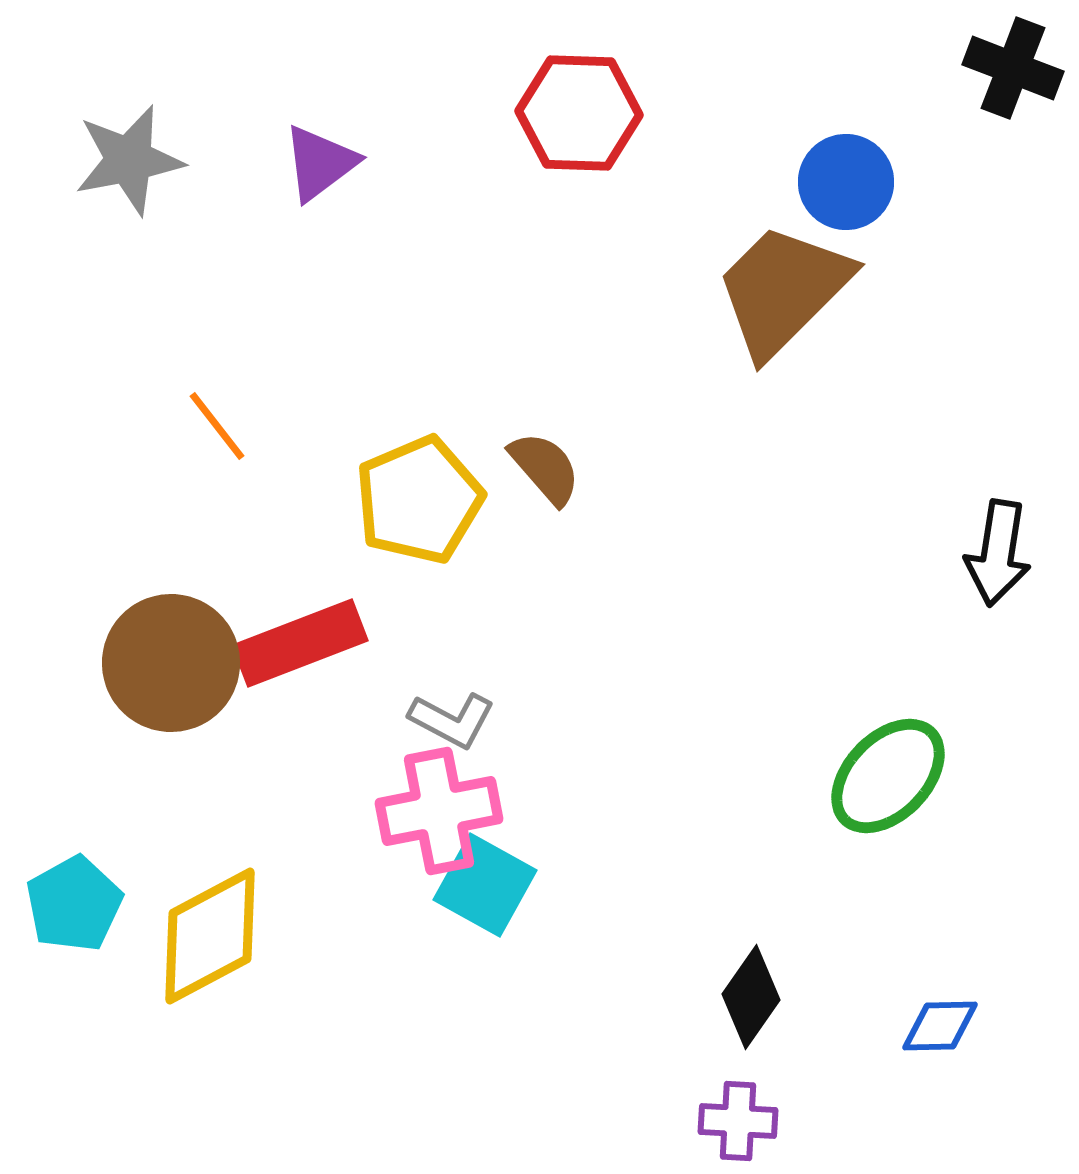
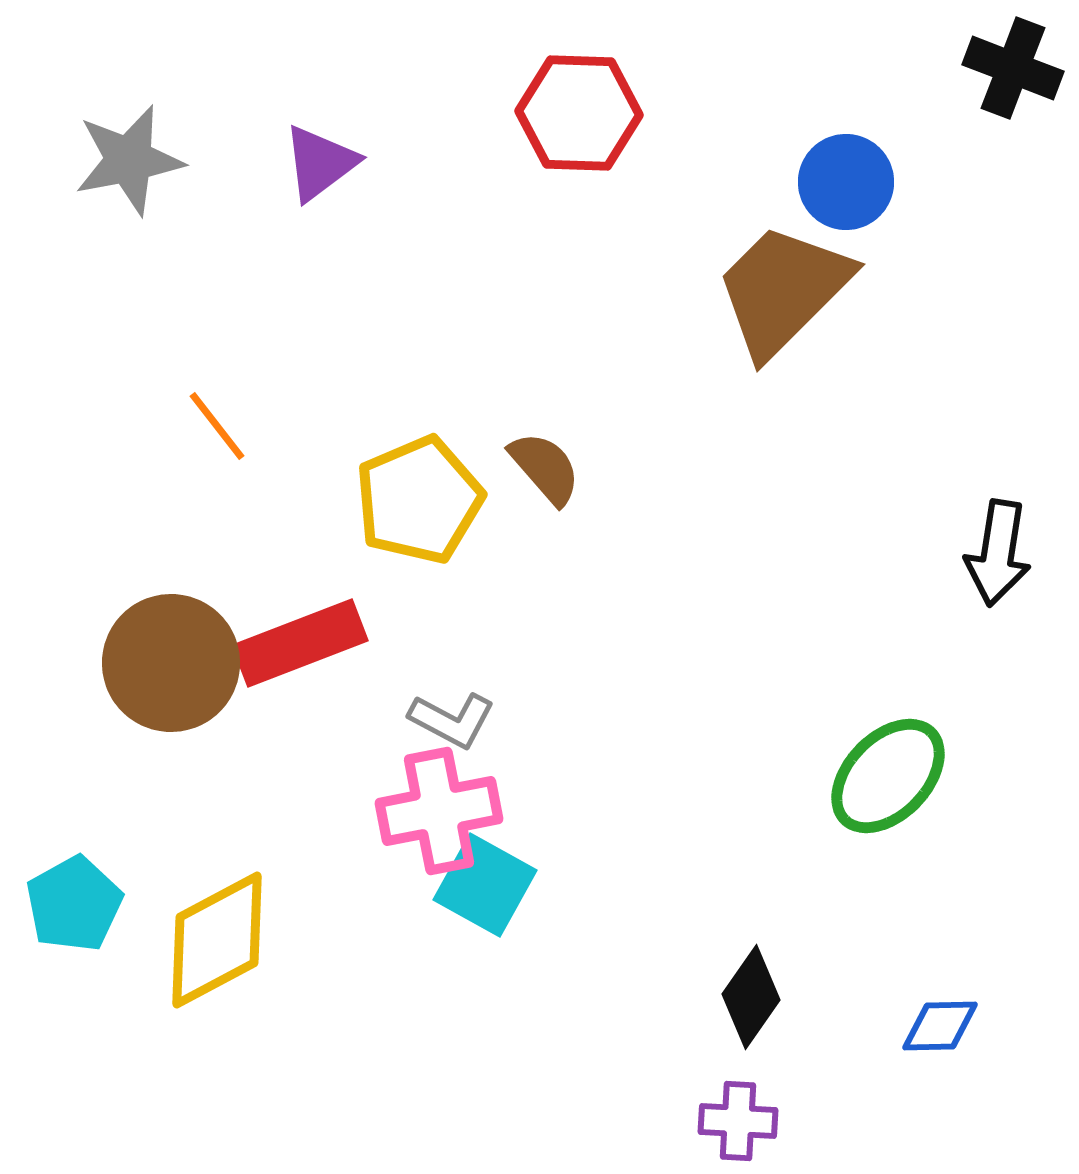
yellow diamond: moved 7 px right, 4 px down
